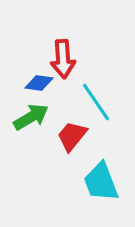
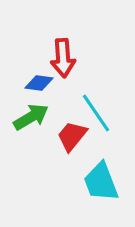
red arrow: moved 1 px up
cyan line: moved 11 px down
